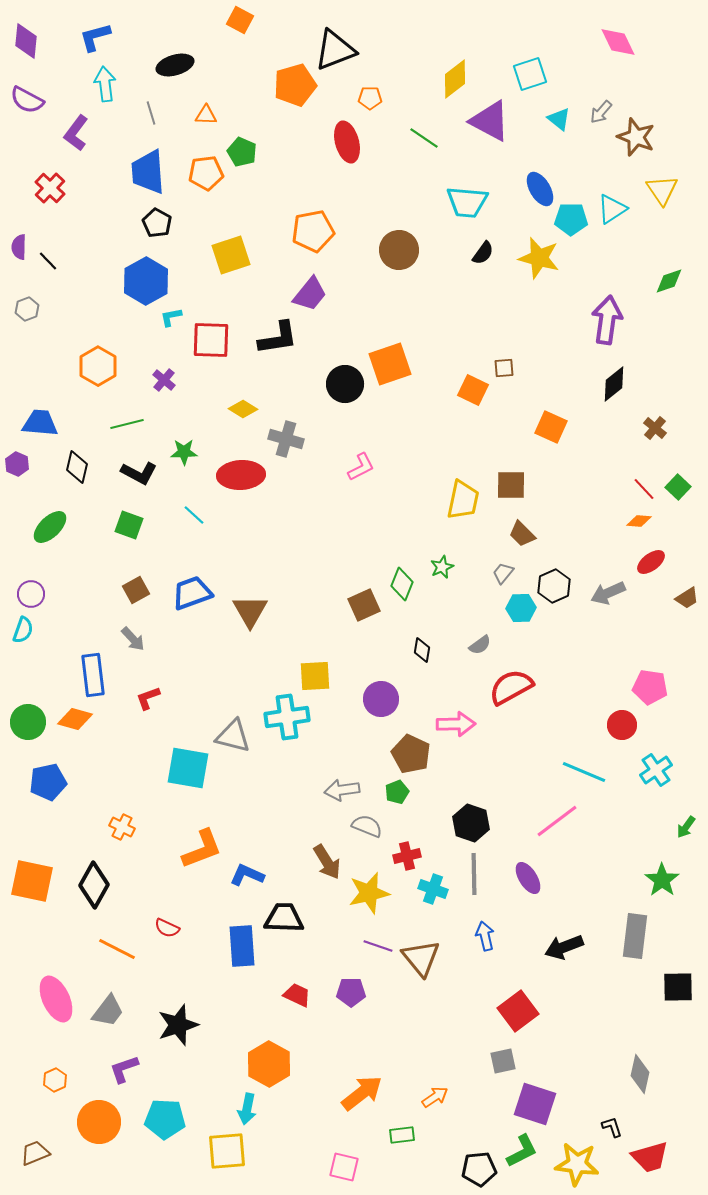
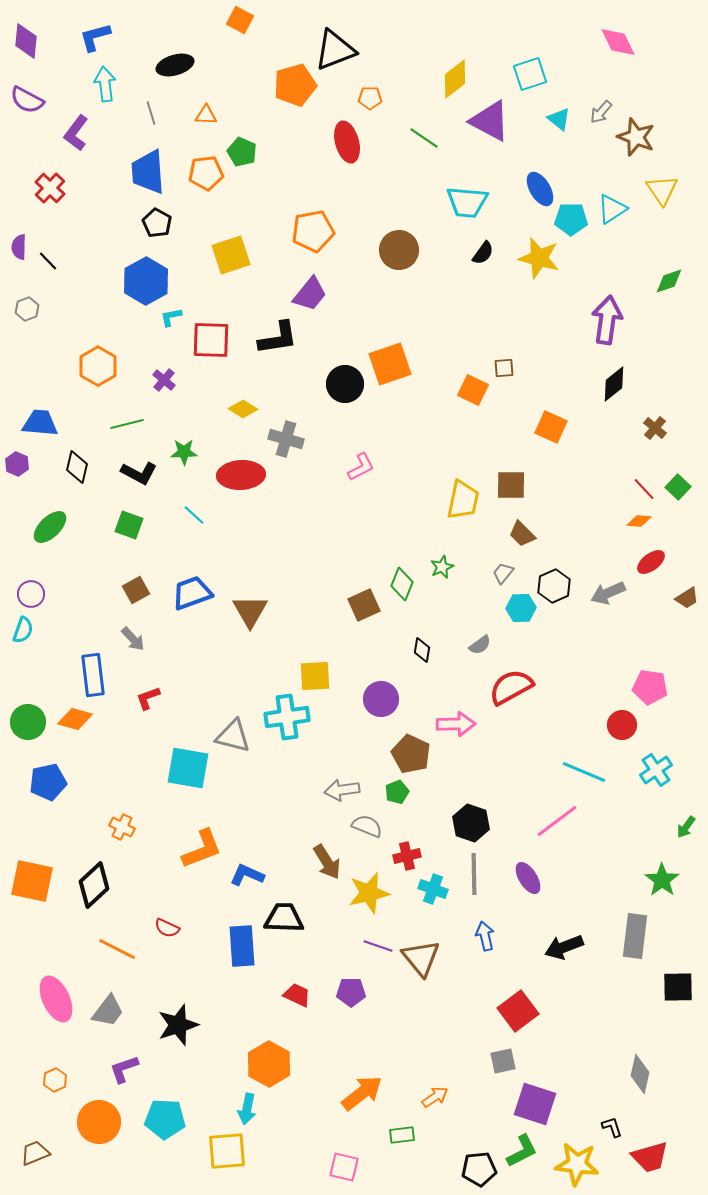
black diamond at (94, 885): rotated 18 degrees clockwise
